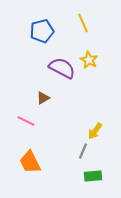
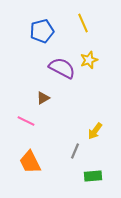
yellow star: rotated 24 degrees clockwise
gray line: moved 8 px left
